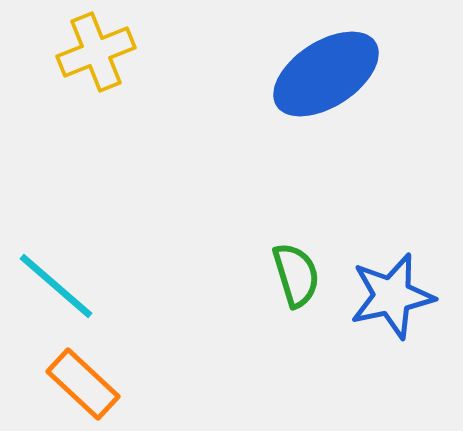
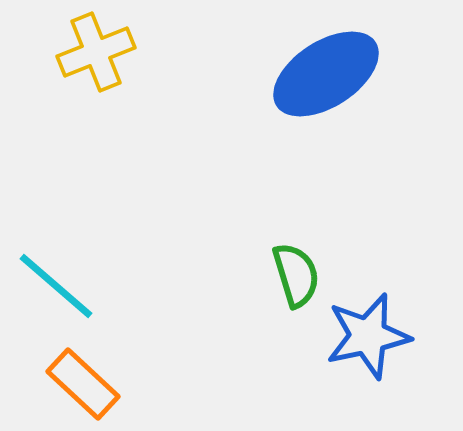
blue star: moved 24 px left, 40 px down
